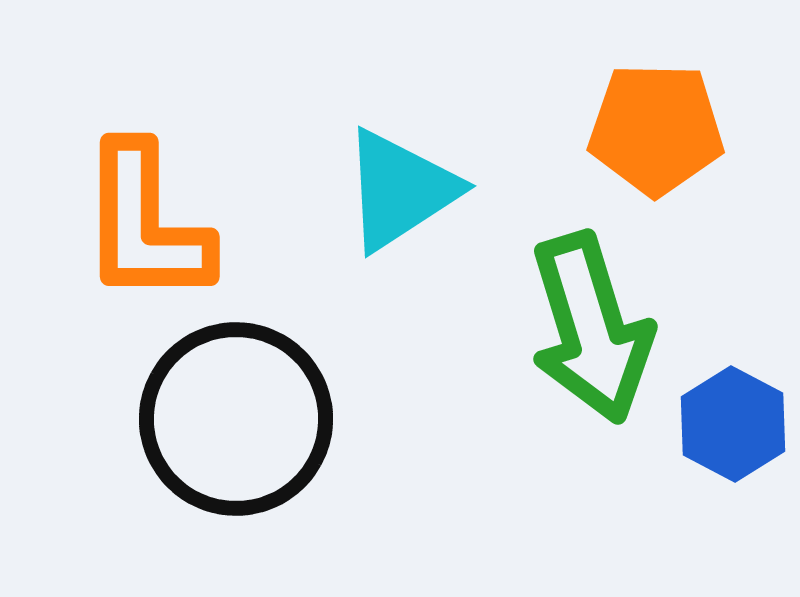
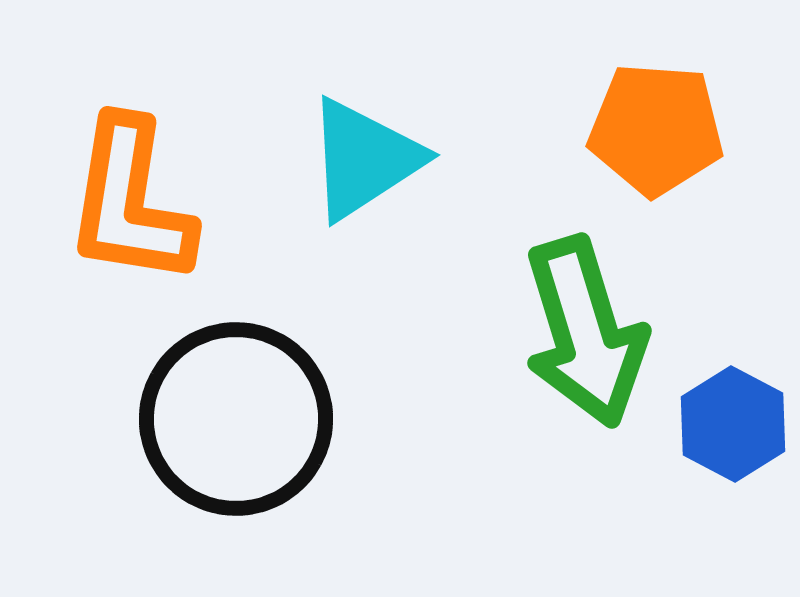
orange pentagon: rotated 3 degrees clockwise
cyan triangle: moved 36 px left, 31 px up
orange L-shape: moved 15 px left, 22 px up; rotated 9 degrees clockwise
green arrow: moved 6 px left, 4 px down
